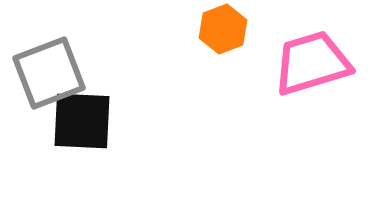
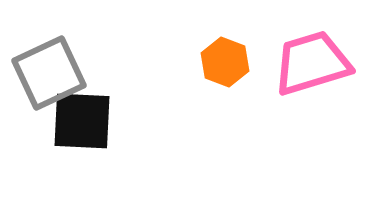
orange hexagon: moved 2 px right, 33 px down; rotated 18 degrees counterclockwise
gray square: rotated 4 degrees counterclockwise
